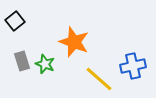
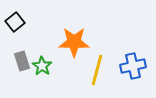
black square: moved 1 px down
orange star: rotated 20 degrees counterclockwise
green star: moved 3 px left, 2 px down; rotated 12 degrees clockwise
yellow line: moved 2 px left, 9 px up; rotated 64 degrees clockwise
